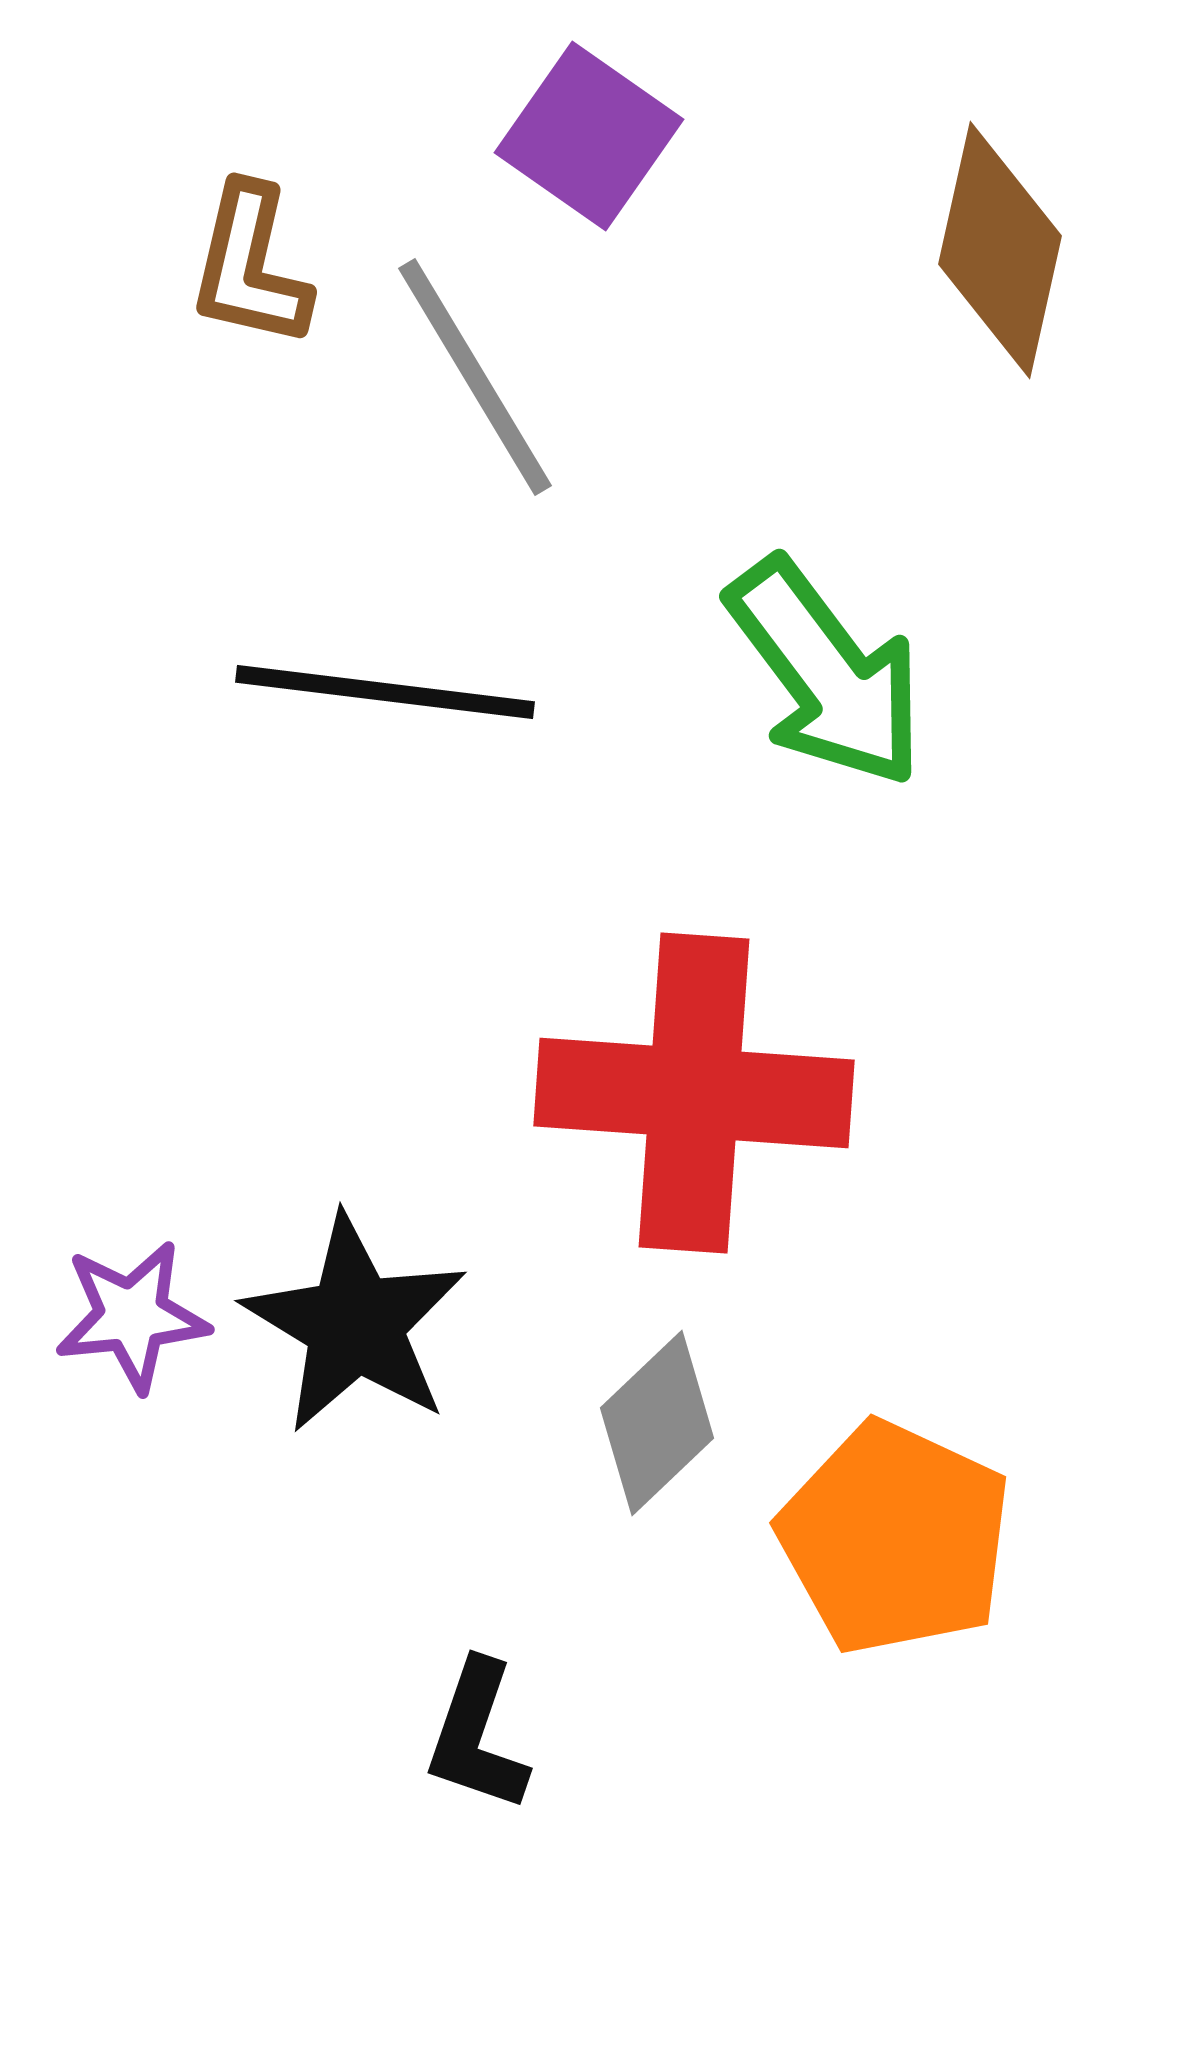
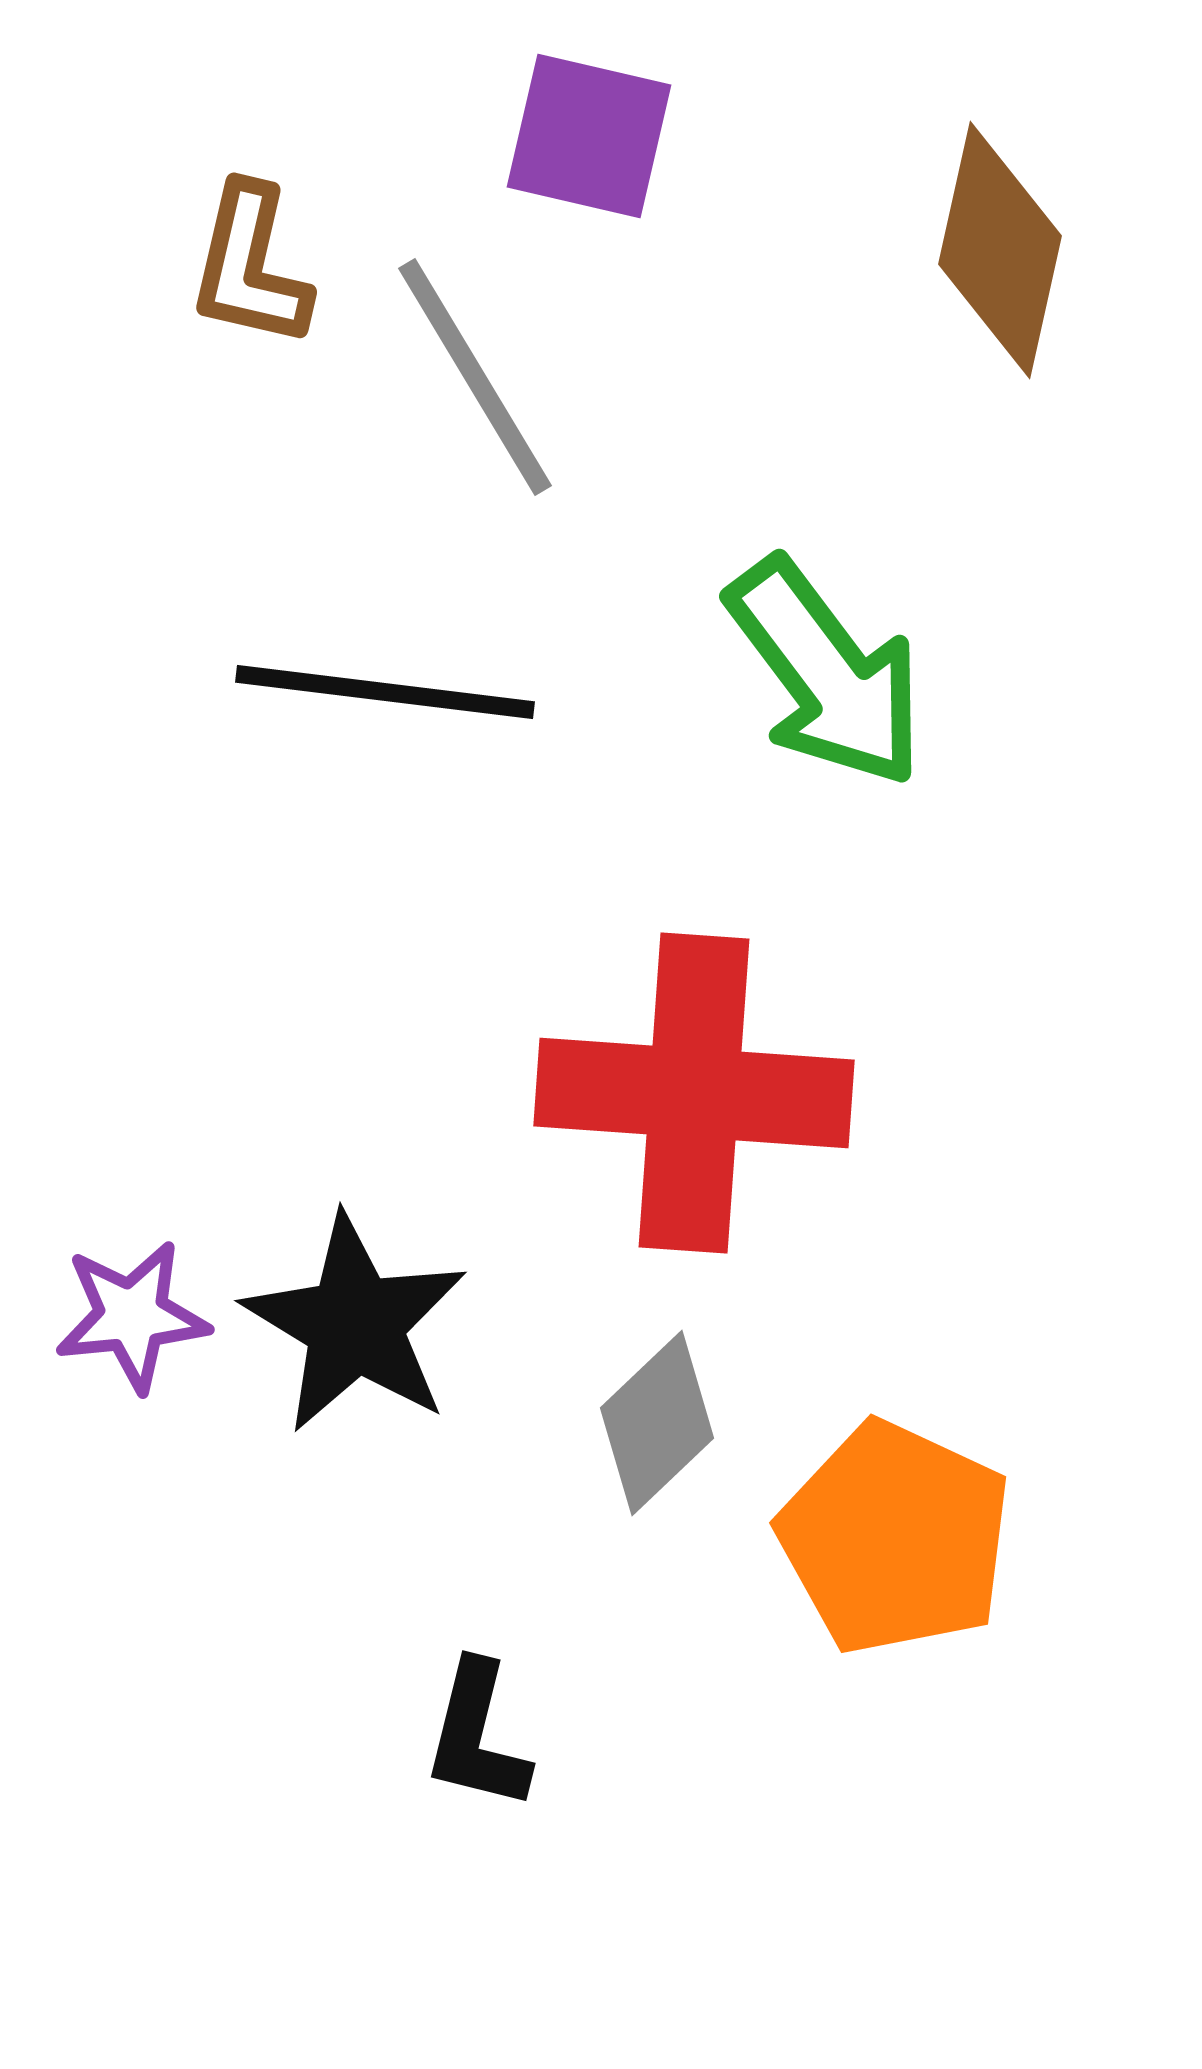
purple square: rotated 22 degrees counterclockwise
black L-shape: rotated 5 degrees counterclockwise
